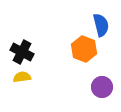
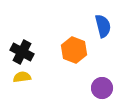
blue semicircle: moved 2 px right, 1 px down
orange hexagon: moved 10 px left, 1 px down
purple circle: moved 1 px down
